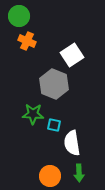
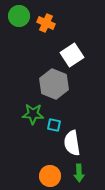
orange cross: moved 19 px right, 18 px up
